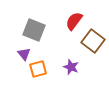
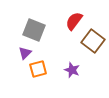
purple triangle: moved 1 px right, 1 px up; rotated 24 degrees clockwise
purple star: moved 1 px right, 3 px down
